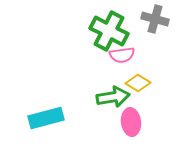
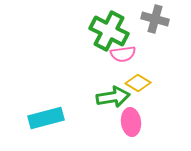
pink semicircle: moved 1 px right, 1 px up
